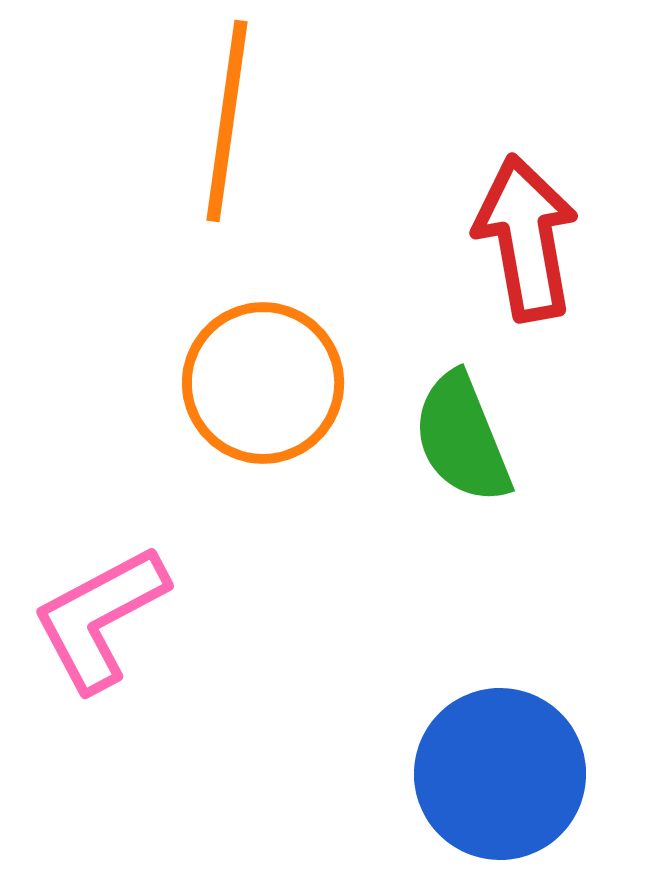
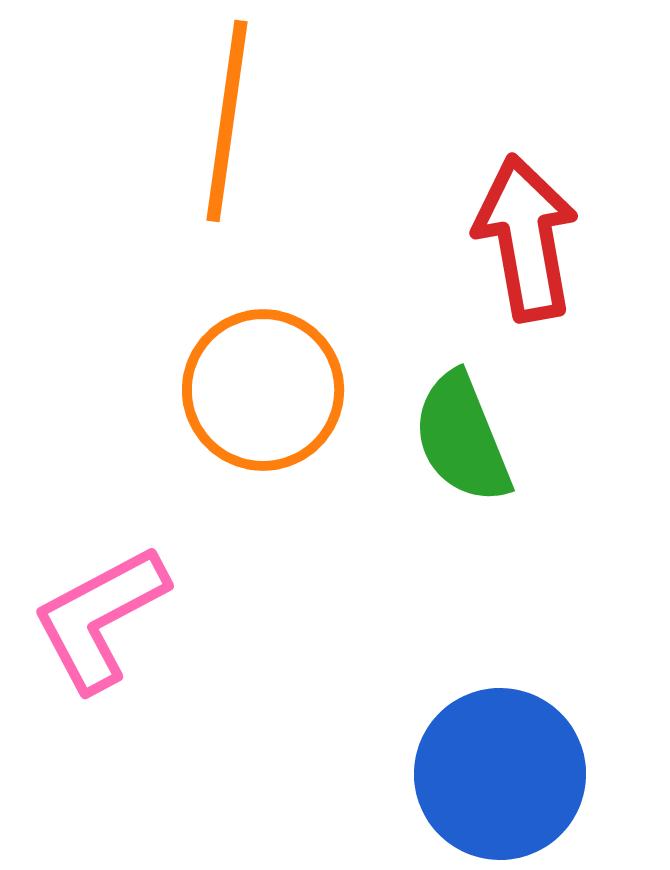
orange circle: moved 7 px down
